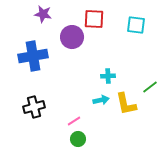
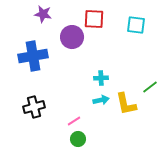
cyan cross: moved 7 px left, 2 px down
